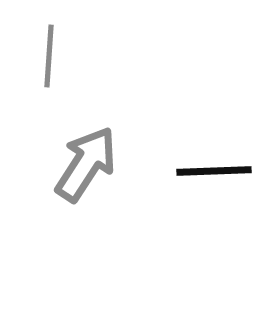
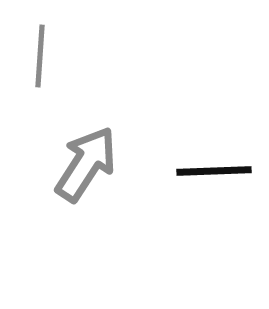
gray line: moved 9 px left
